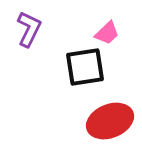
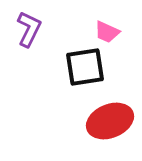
pink trapezoid: moved 1 px up; rotated 68 degrees clockwise
